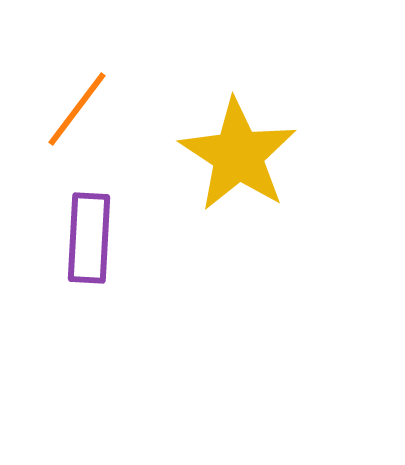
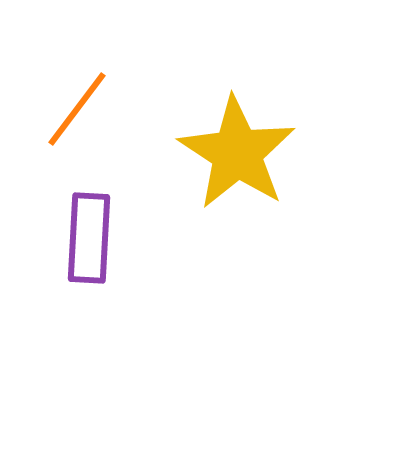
yellow star: moved 1 px left, 2 px up
